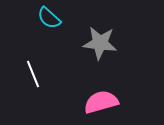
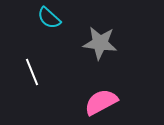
white line: moved 1 px left, 2 px up
pink semicircle: rotated 12 degrees counterclockwise
